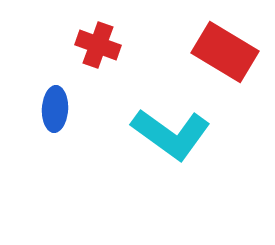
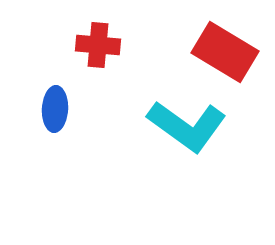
red cross: rotated 15 degrees counterclockwise
cyan L-shape: moved 16 px right, 8 px up
